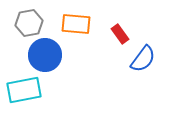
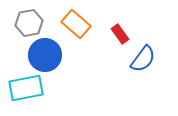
orange rectangle: rotated 36 degrees clockwise
cyan rectangle: moved 2 px right, 2 px up
